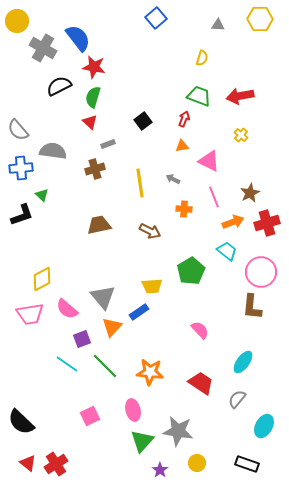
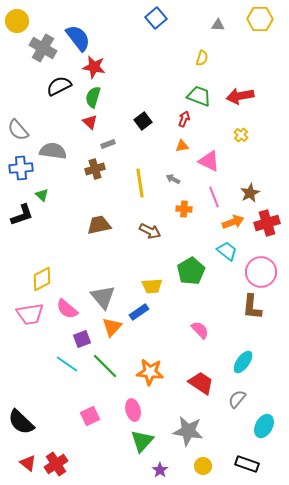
gray star at (178, 431): moved 10 px right
yellow circle at (197, 463): moved 6 px right, 3 px down
